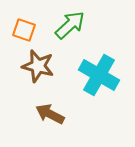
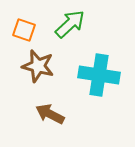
green arrow: moved 1 px up
cyan cross: rotated 21 degrees counterclockwise
